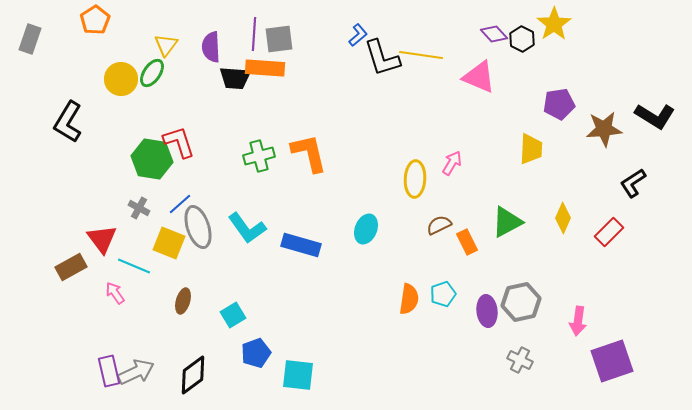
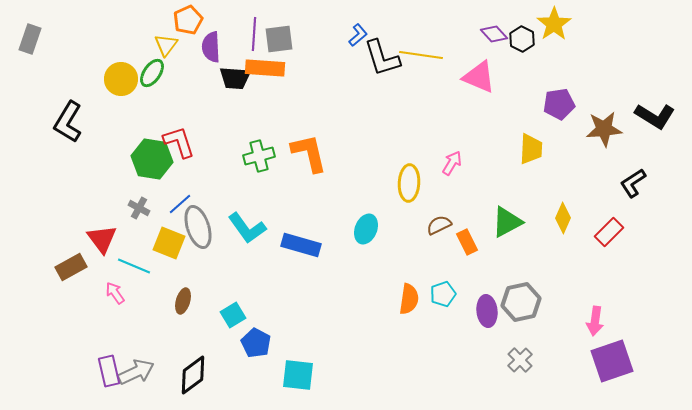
orange pentagon at (95, 20): moved 93 px right; rotated 8 degrees clockwise
yellow ellipse at (415, 179): moved 6 px left, 4 px down
pink arrow at (578, 321): moved 17 px right
blue pentagon at (256, 353): moved 10 px up; rotated 24 degrees counterclockwise
gray cross at (520, 360): rotated 20 degrees clockwise
